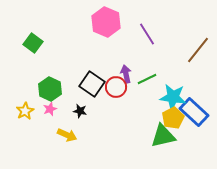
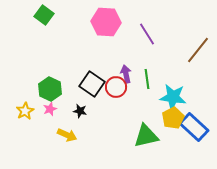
pink hexagon: rotated 20 degrees counterclockwise
green square: moved 11 px right, 28 px up
green line: rotated 72 degrees counterclockwise
blue rectangle: moved 15 px down
green triangle: moved 17 px left
